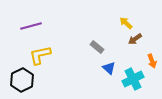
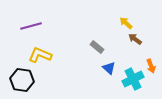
brown arrow: rotated 72 degrees clockwise
yellow L-shape: rotated 35 degrees clockwise
orange arrow: moved 1 px left, 5 px down
black hexagon: rotated 25 degrees counterclockwise
